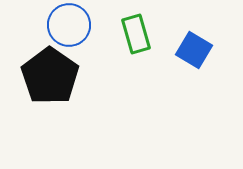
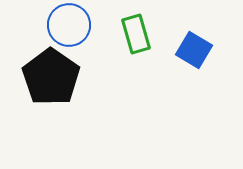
black pentagon: moved 1 px right, 1 px down
